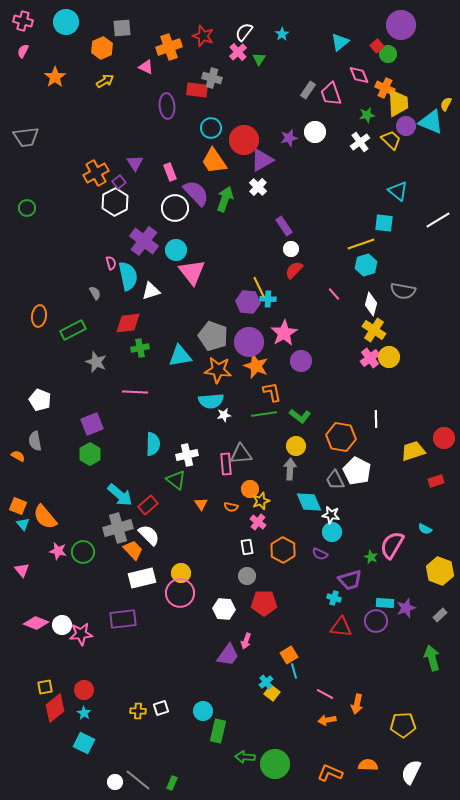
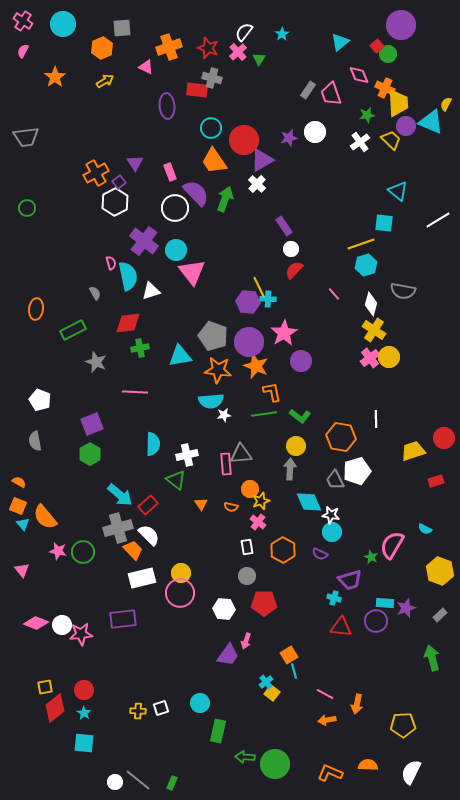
pink cross at (23, 21): rotated 18 degrees clockwise
cyan circle at (66, 22): moved 3 px left, 2 px down
red star at (203, 36): moved 5 px right, 12 px down
white cross at (258, 187): moved 1 px left, 3 px up
orange ellipse at (39, 316): moved 3 px left, 7 px up
orange semicircle at (18, 456): moved 1 px right, 26 px down
white pentagon at (357, 471): rotated 28 degrees clockwise
cyan circle at (203, 711): moved 3 px left, 8 px up
cyan square at (84, 743): rotated 20 degrees counterclockwise
